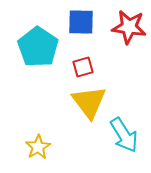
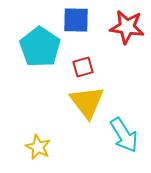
blue square: moved 5 px left, 2 px up
red star: moved 2 px left
cyan pentagon: moved 2 px right
yellow triangle: moved 2 px left
yellow star: rotated 15 degrees counterclockwise
